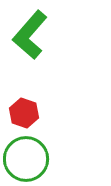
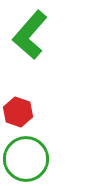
red hexagon: moved 6 px left, 1 px up
